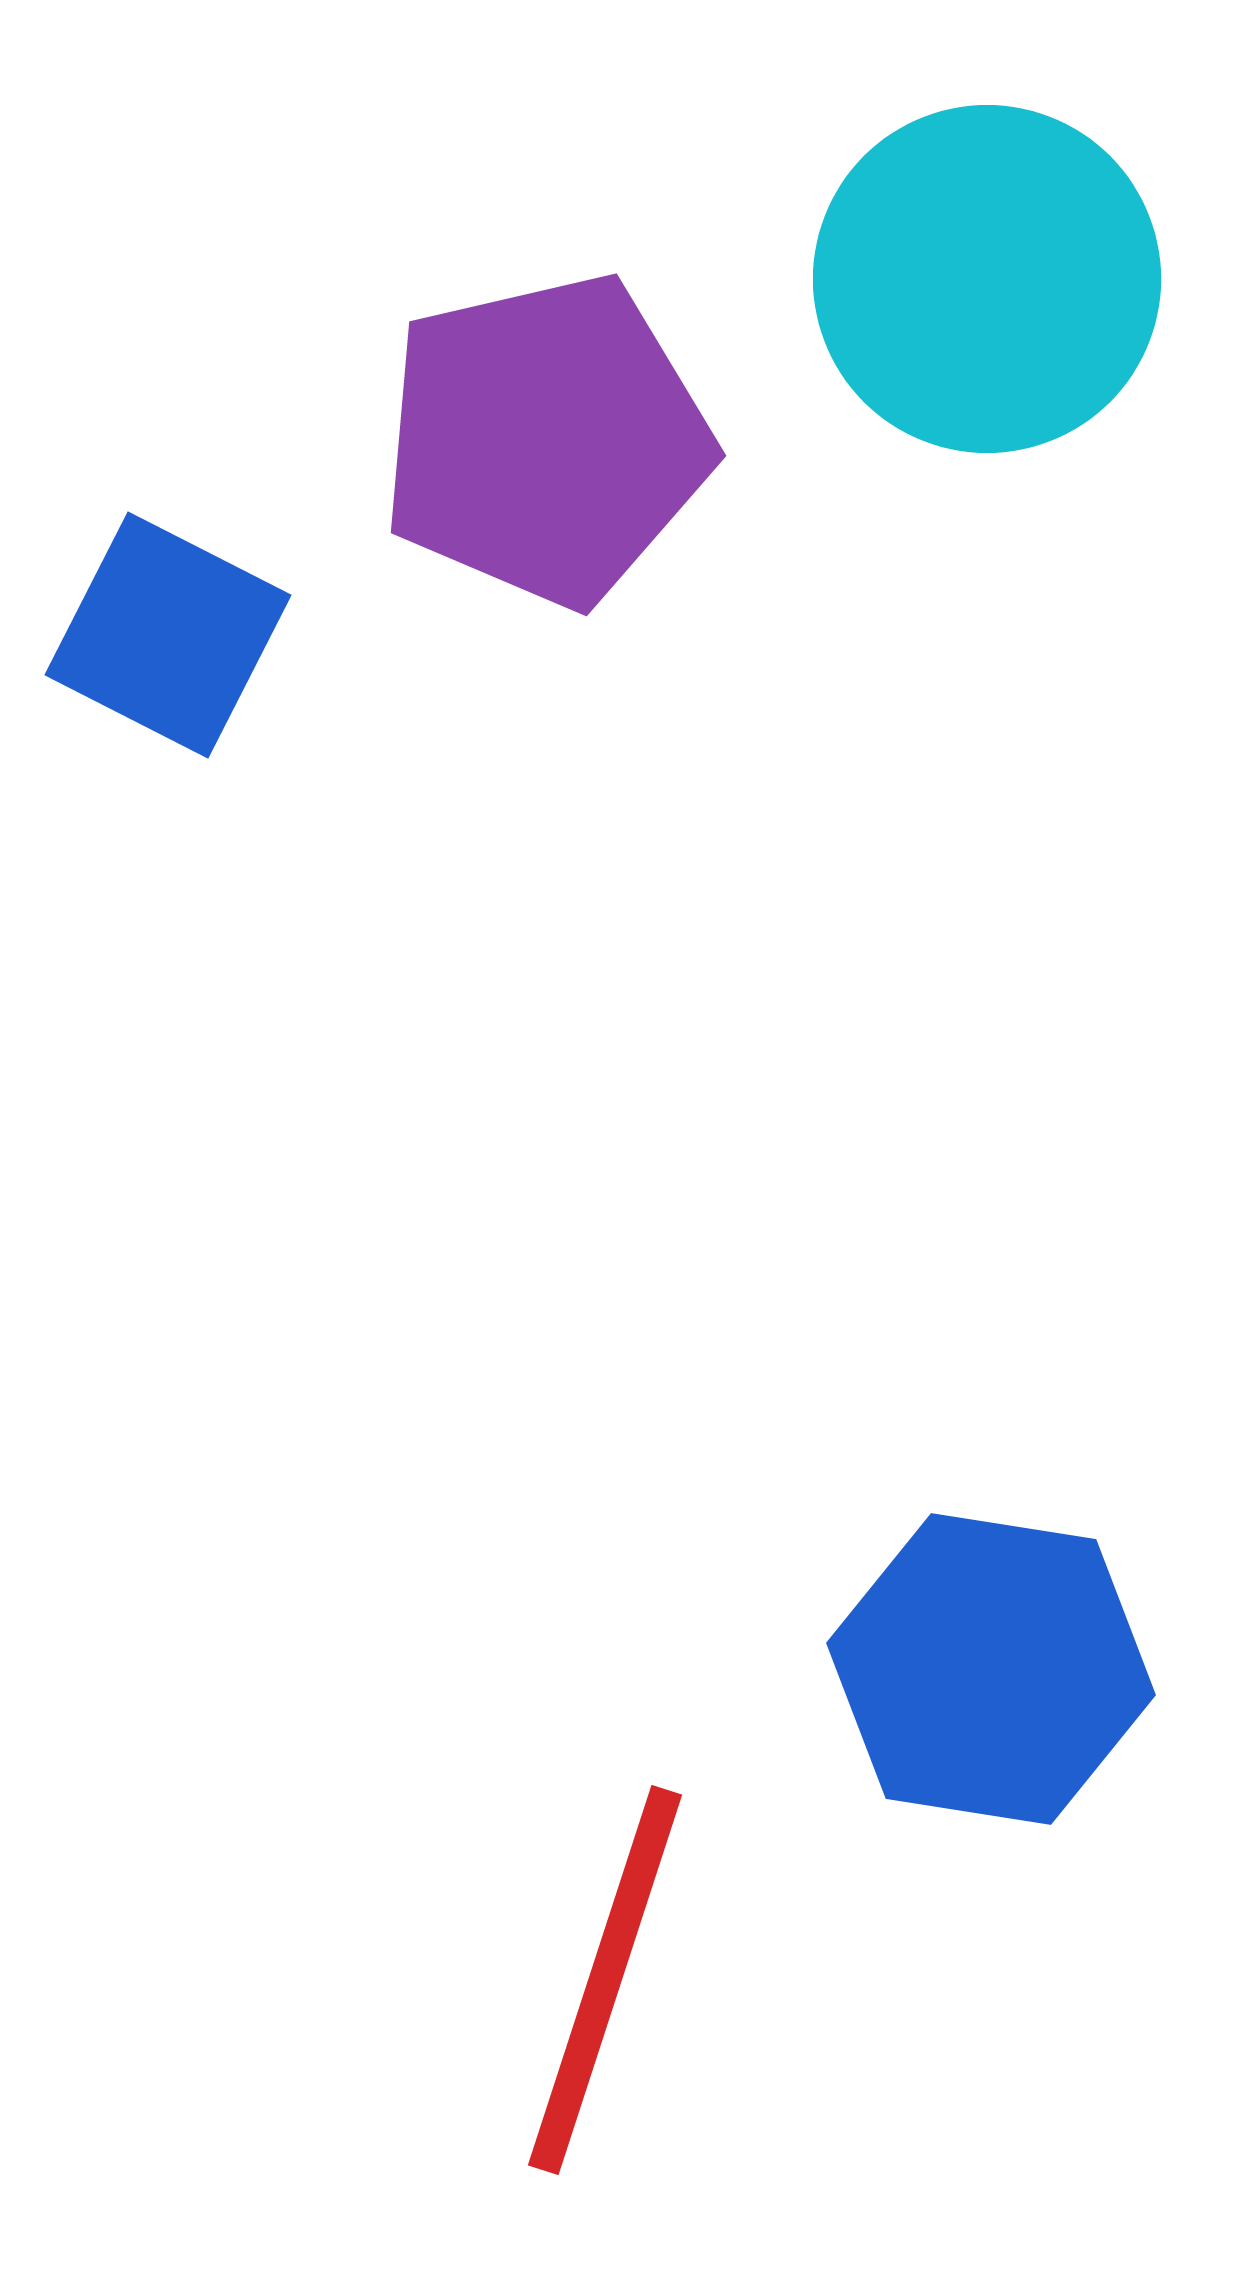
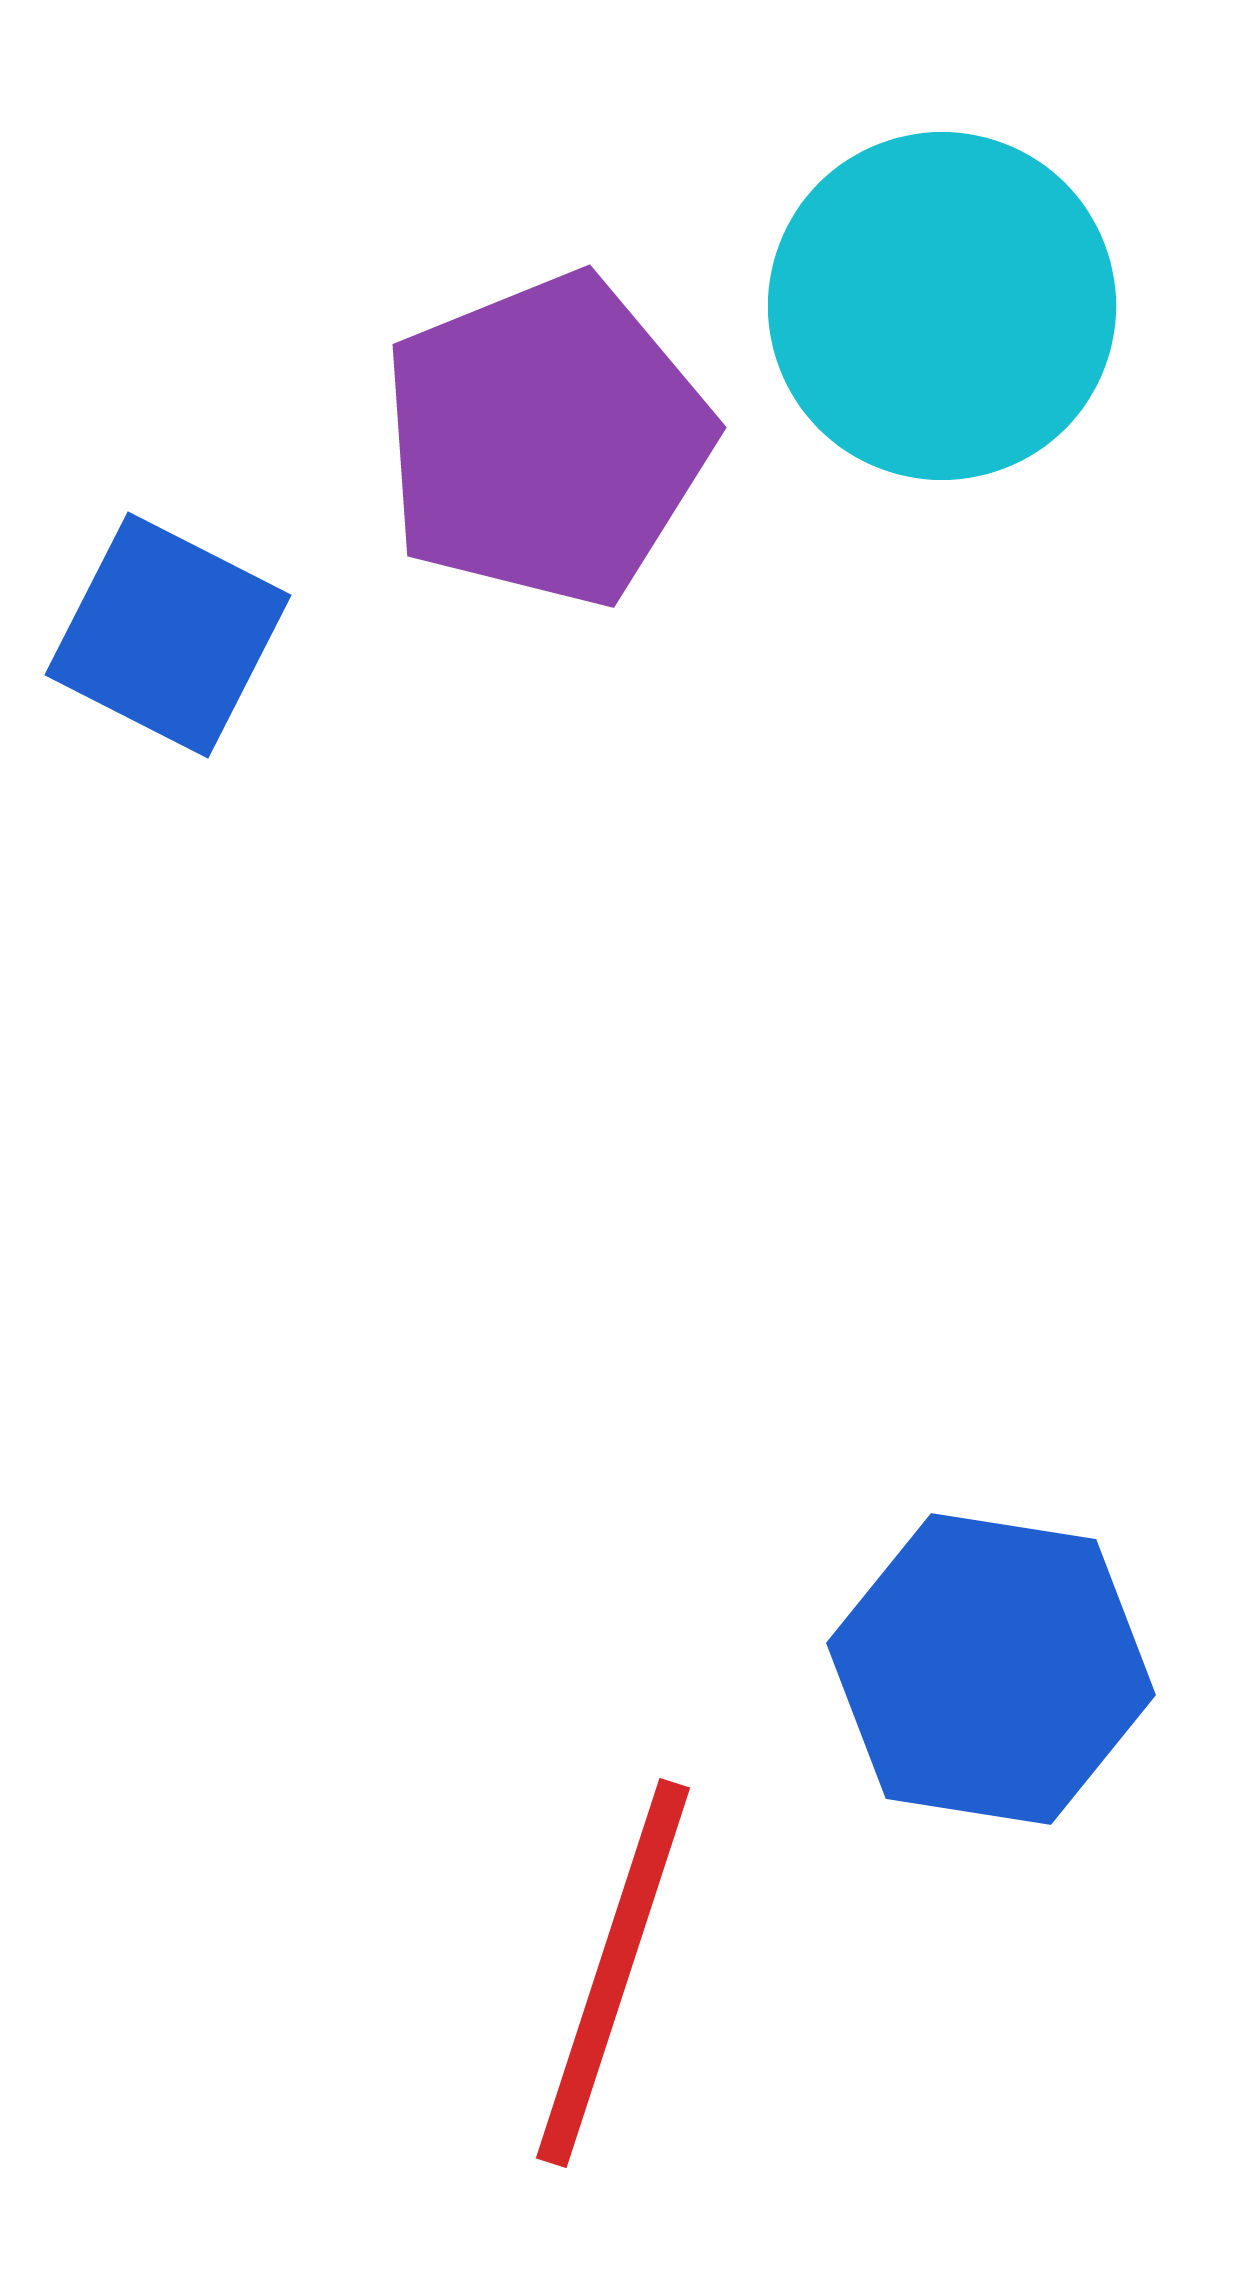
cyan circle: moved 45 px left, 27 px down
purple pentagon: rotated 9 degrees counterclockwise
red line: moved 8 px right, 7 px up
